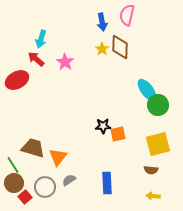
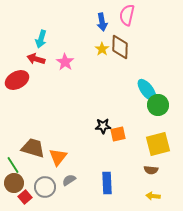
red arrow: rotated 24 degrees counterclockwise
